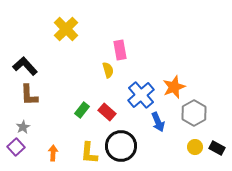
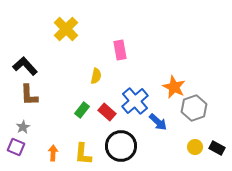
yellow semicircle: moved 12 px left, 6 px down; rotated 28 degrees clockwise
orange star: rotated 25 degrees counterclockwise
blue cross: moved 6 px left, 6 px down
gray hexagon: moved 5 px up; rotated 10 degrees clockwise
blue arrow: rotated 24 degrees counterclockwise
purple square: rotated 24 degrees counterclockwise
yellow L-shape: moved 6 px left, 1 px down
